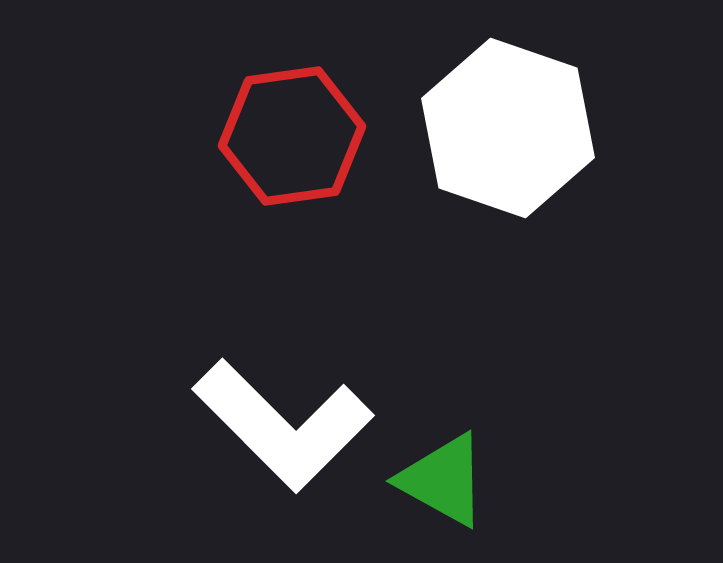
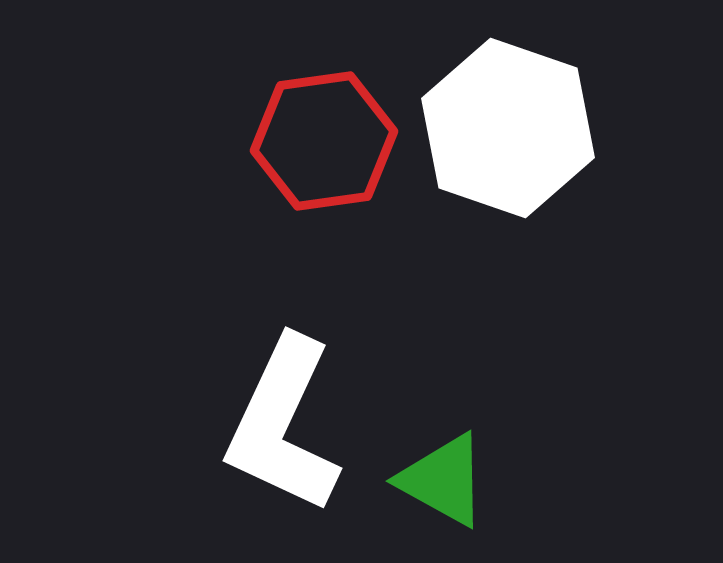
red hexagon: moved 32 px right, 5 px down
white L-shape: rotated 70 degrees clockwise
